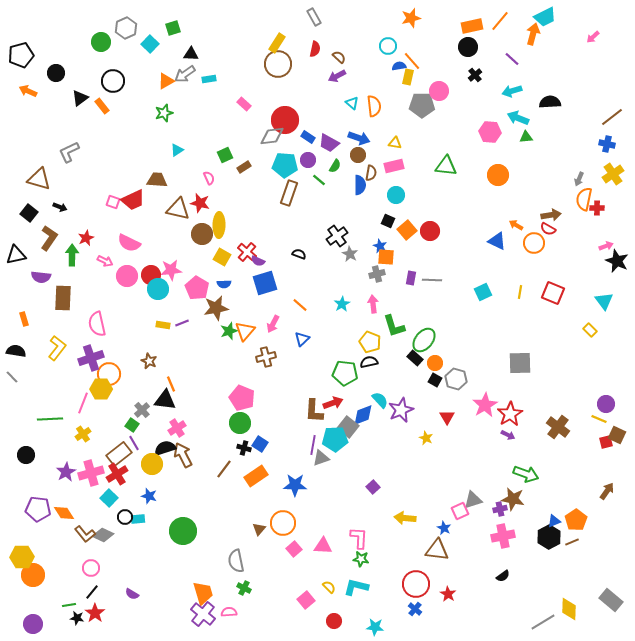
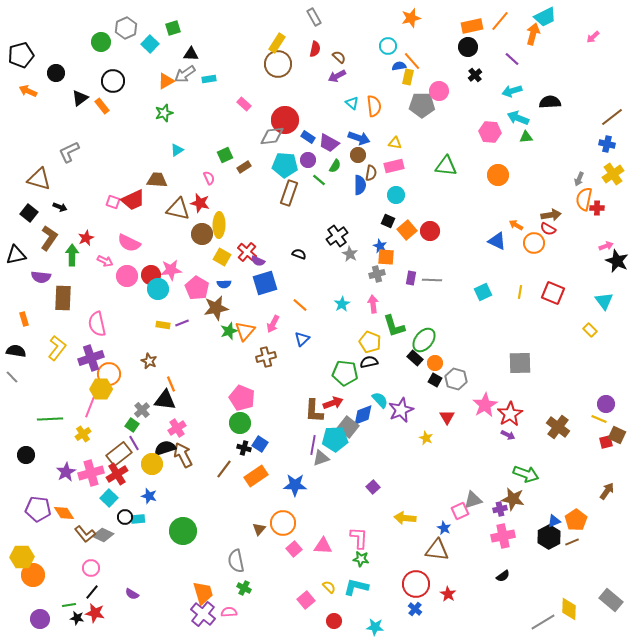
pink line at (83, 403): moved 7 px right, 4 px down
red star at (95, 613): rotated 24 degrees counterclockwise
purple circle at (33, 624): moved 7 px right, 5 px up
